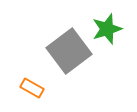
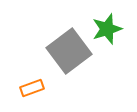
orange rectangle: rotated 50 degrees counterclockwise
